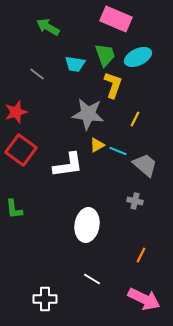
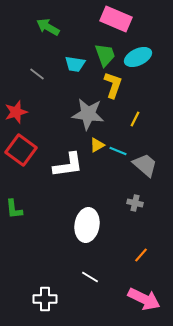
gray cross: moved 2 px down
orange line: rotated 14 degrees clockwise
white line: moved 2 px left, 2 px up
